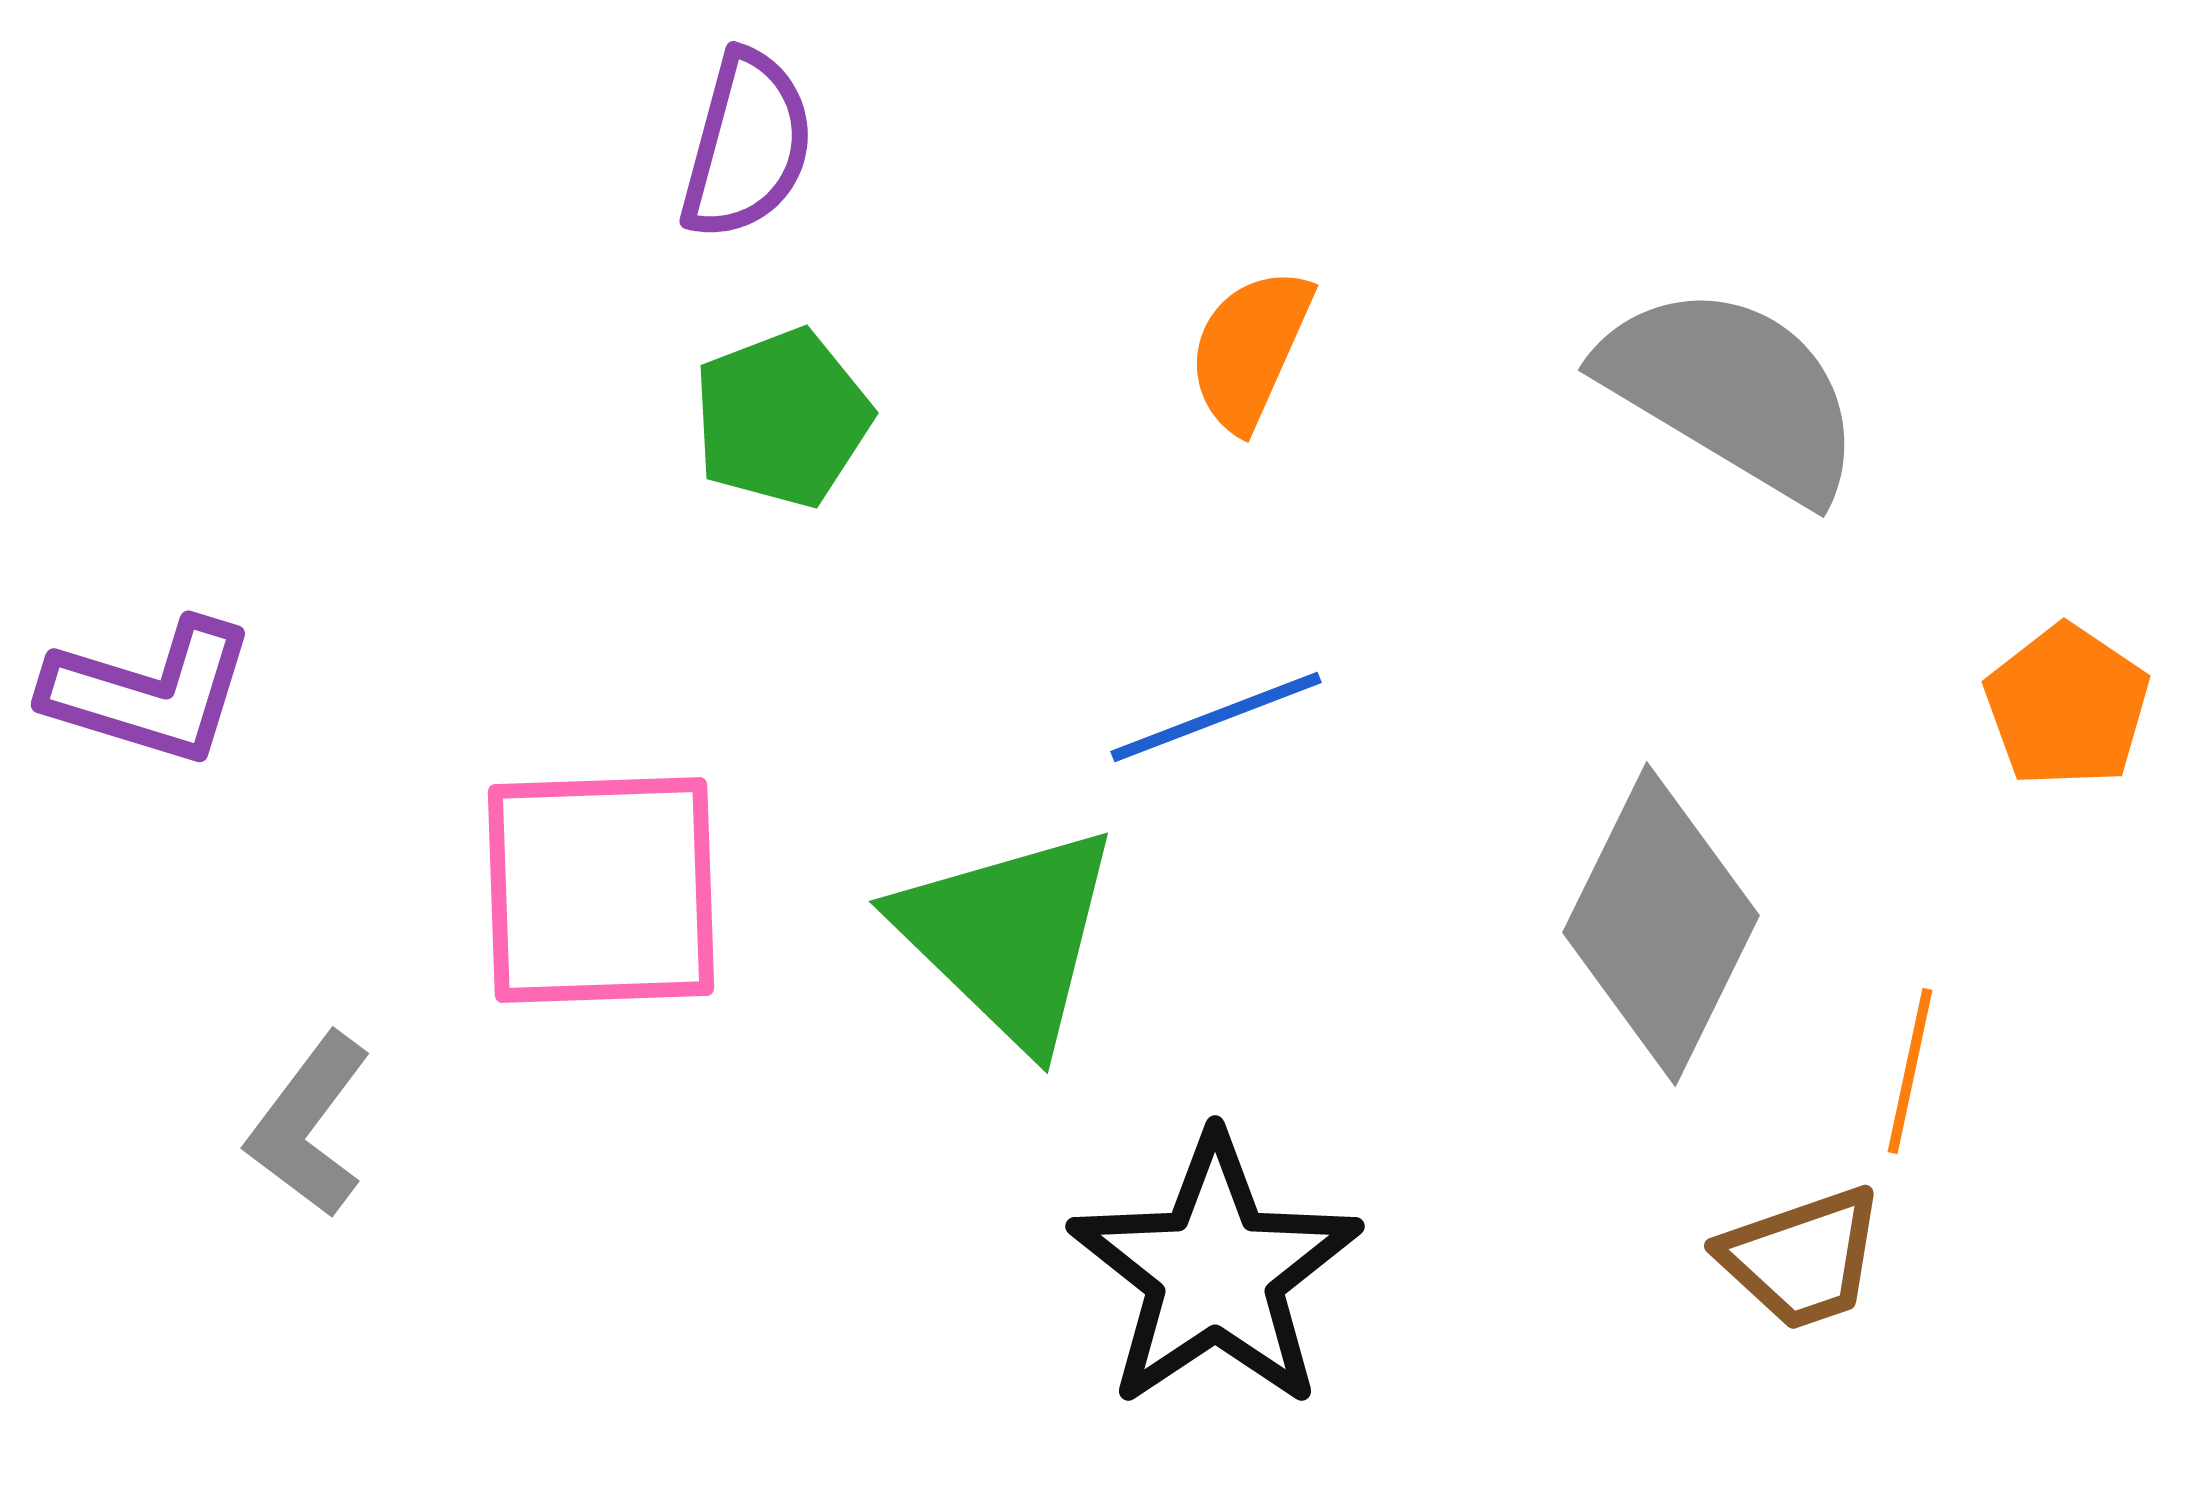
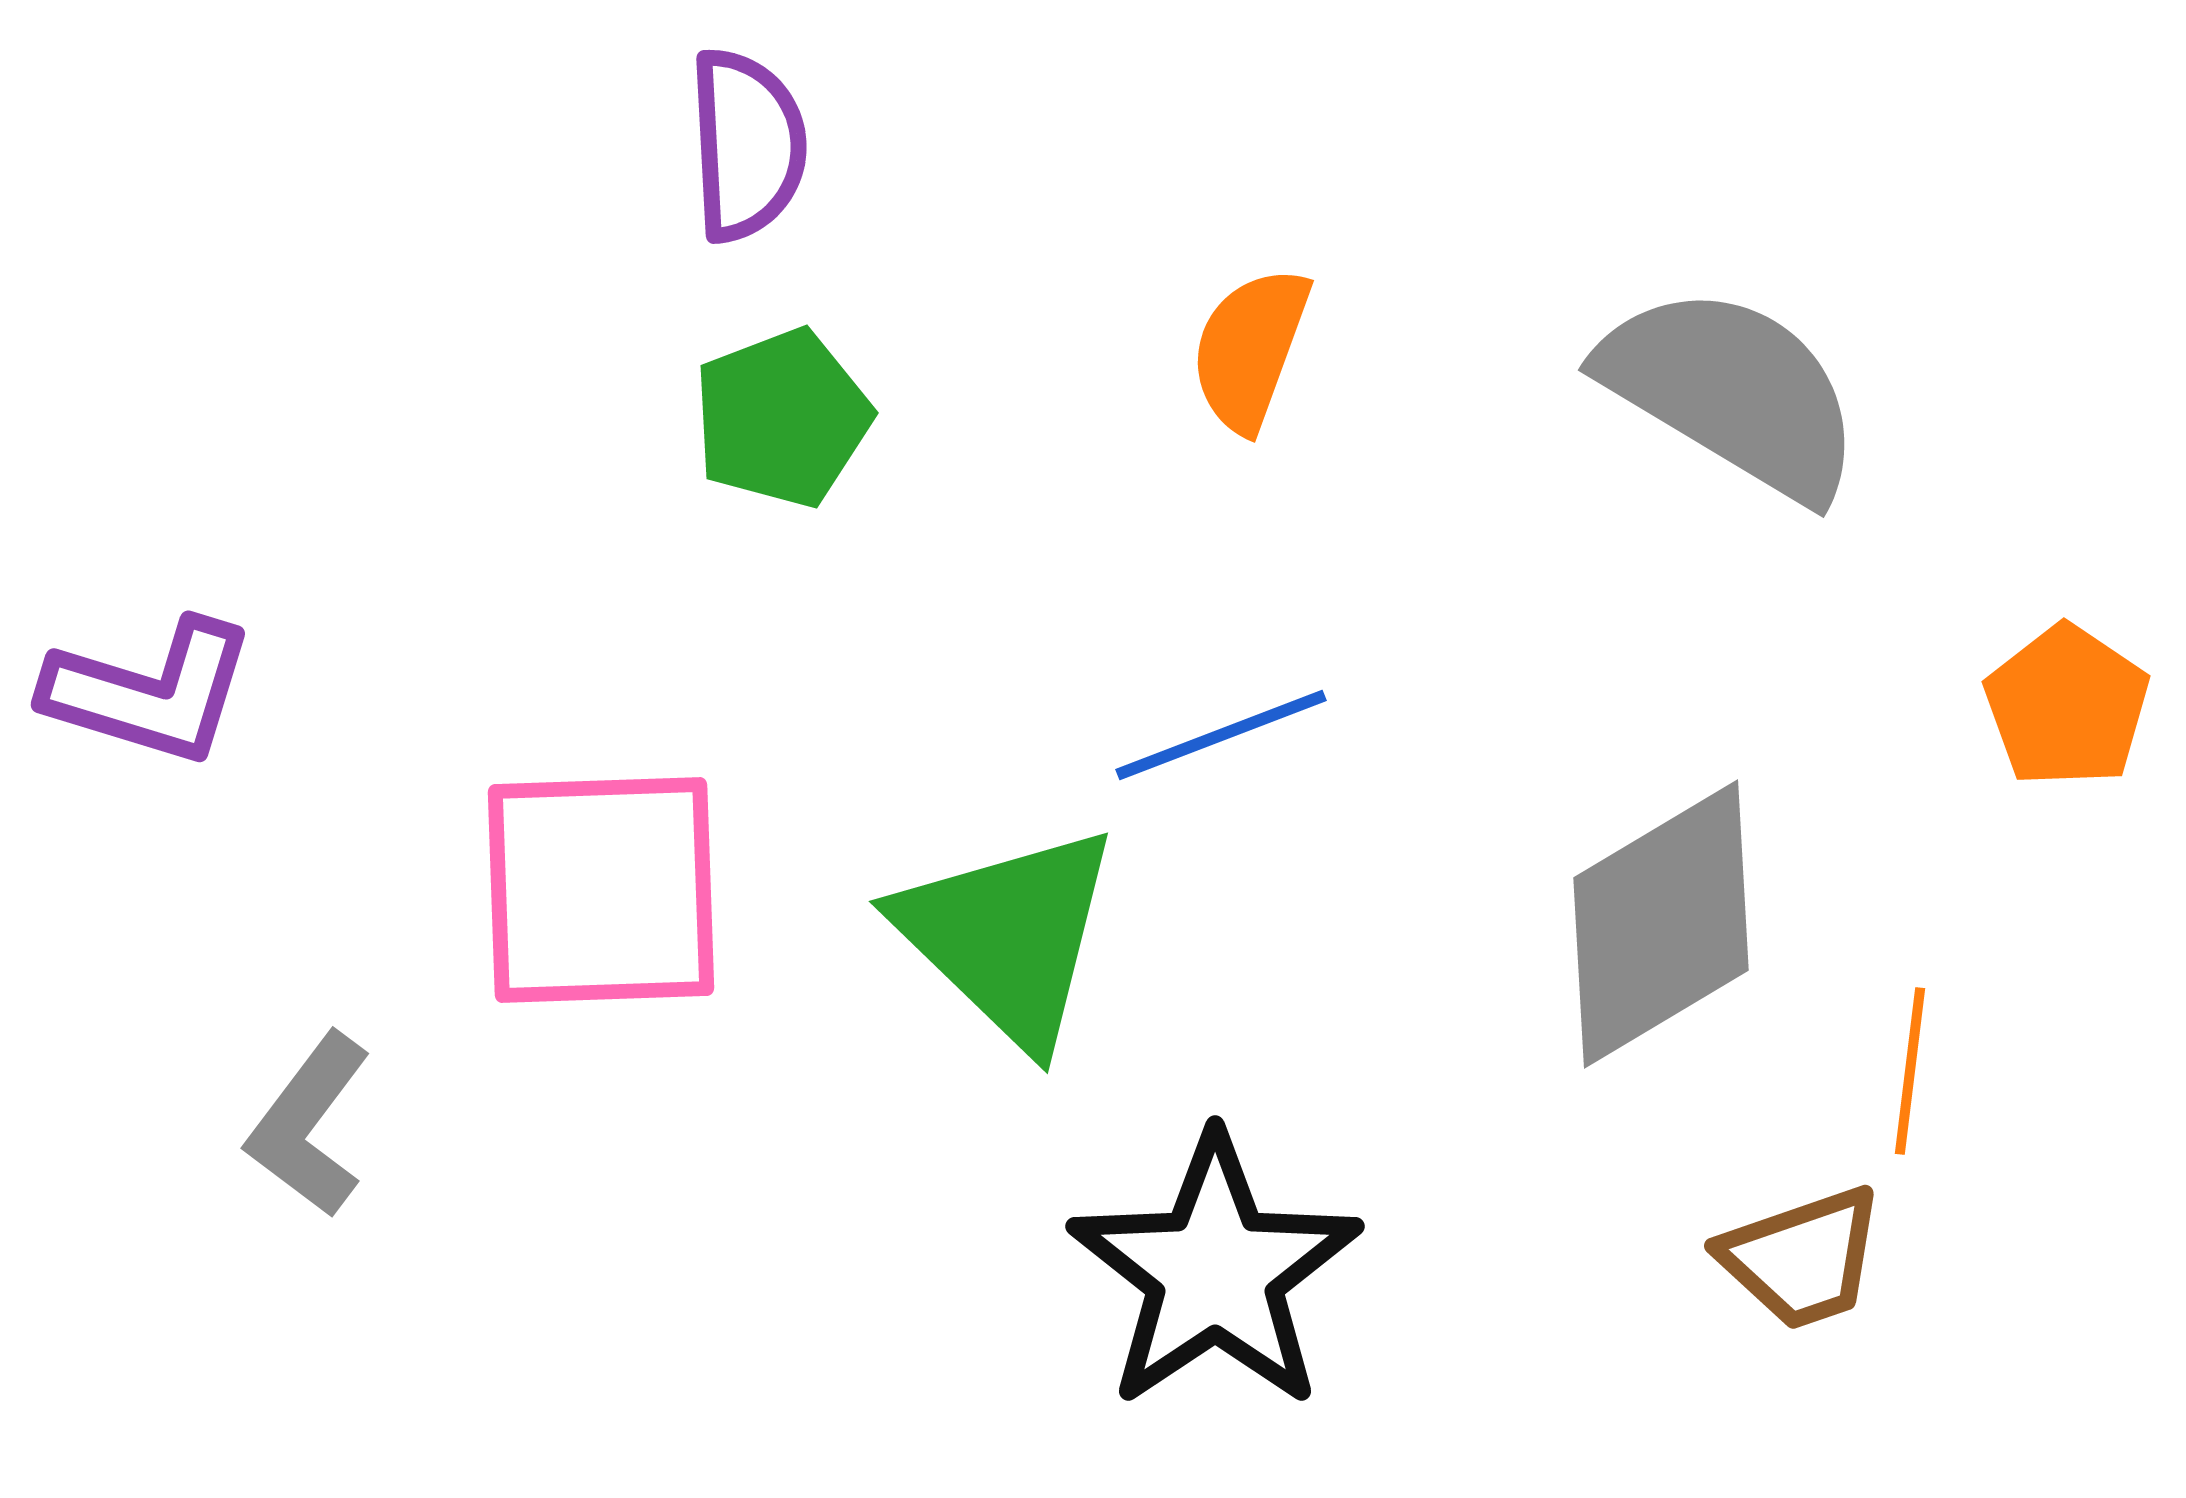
purple semicircle: rotated 18 degrees counterclockwise
orange semicircle: rotated 4 degrees counterclockwise
blue line: moved 5 px right, 18 px down
gray diamond: rotated 33 degrees clockwise
orange line: rotated 5 degrees counterclockwise
